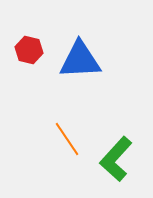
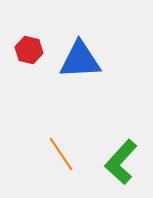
orange line: moved 6 px left, 15 px down
green L-shape: moved 5 px right, 3 px down
